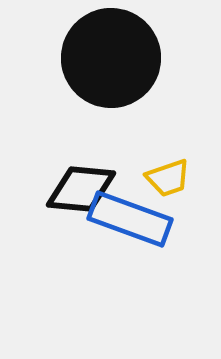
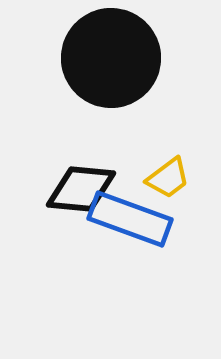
yellow trapezoid: rotated 18 degrees counterclockwise
